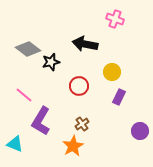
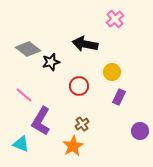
pink cross: rotated 30 degrees clockwise
cyan triangle: moved 6 px right
